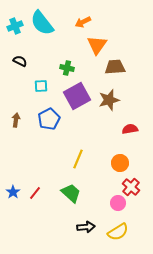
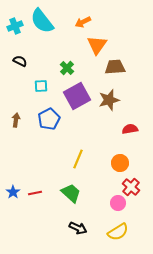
cyan semicircle: moved 2 px up
green cross: rotated 32 degrees clockwise
red line: rotated 40 degrees clockwise
black arrow: moved 8 px left, 1 px down; rotated 30 degrees clockwise
